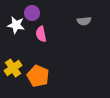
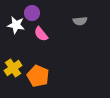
gray semicircle: moved 4 px left
pink semicircle: rotated 28 degrees counterclockwise
